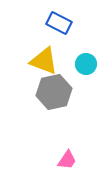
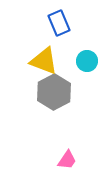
blue rectangle: rotated 40 degrees clockwise
cyan circle: moved 1 px right, 3 px up
gray hexagon: rotated 16 degrees counterclockwise
